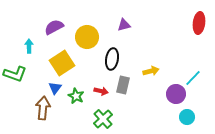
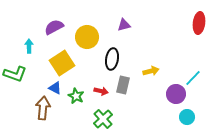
blue triangle: rotated 40 degrees counterclockwise
